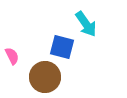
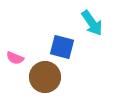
cyan arrow: moved 6 px right, 1 px up
pink semicircle: moved 3 px right, 2 px down; rotated 138 degrees clockwise
